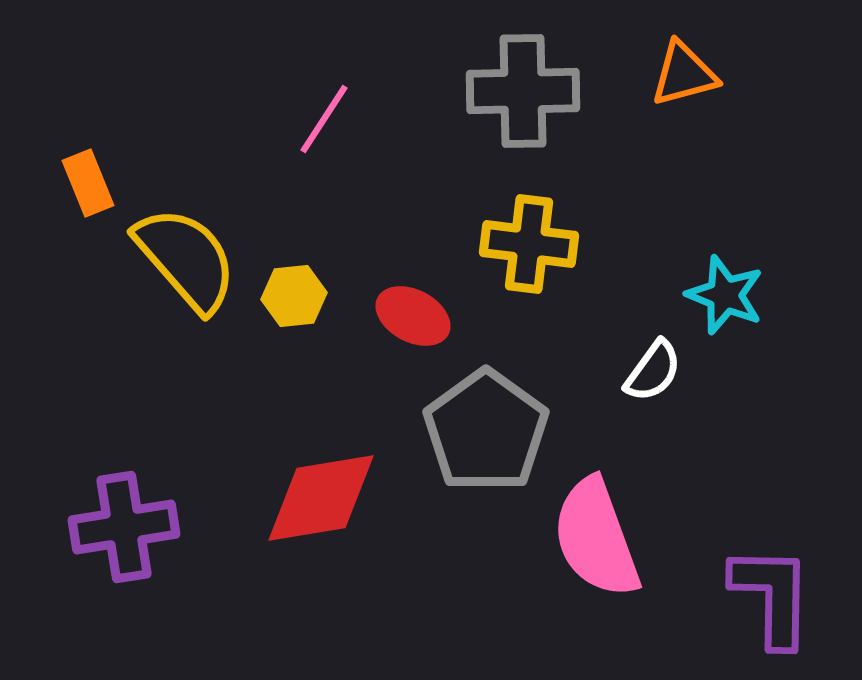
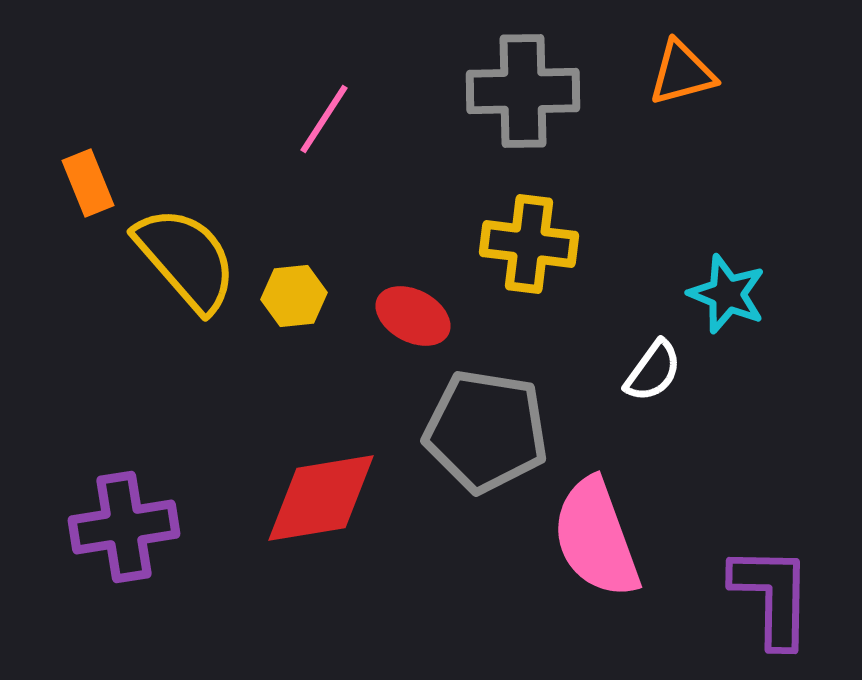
orange triangle: moved 2 px left, 1 px up
cyan star: moved 2 px right, 1 px up
gray pentagon: rotated 27 degrees counterclockwise
